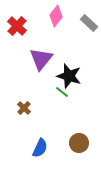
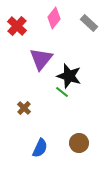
pink diamond: moved 2 px left, 2 px down
